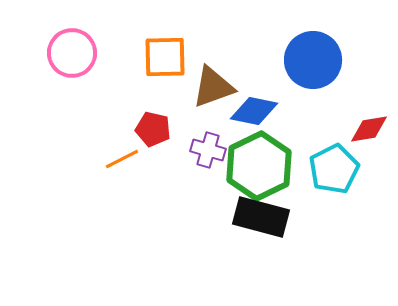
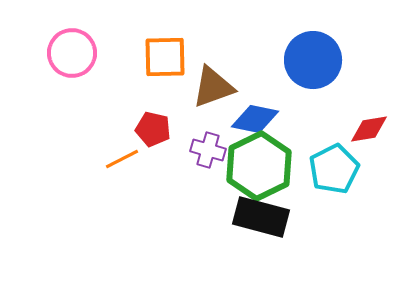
blue diamond: moved 1 px right, 8 px down
